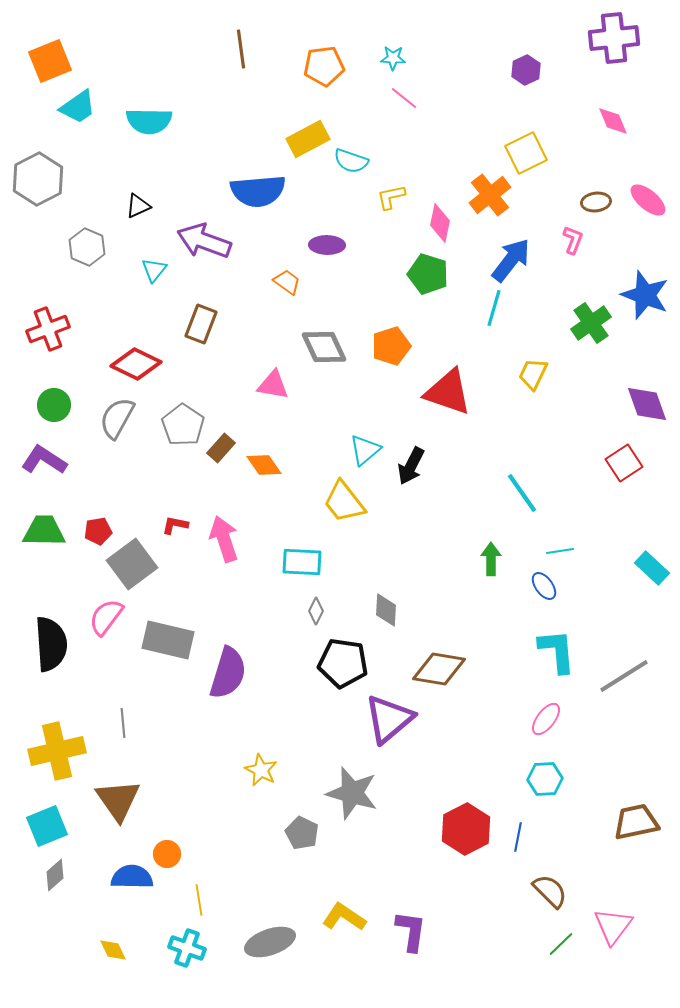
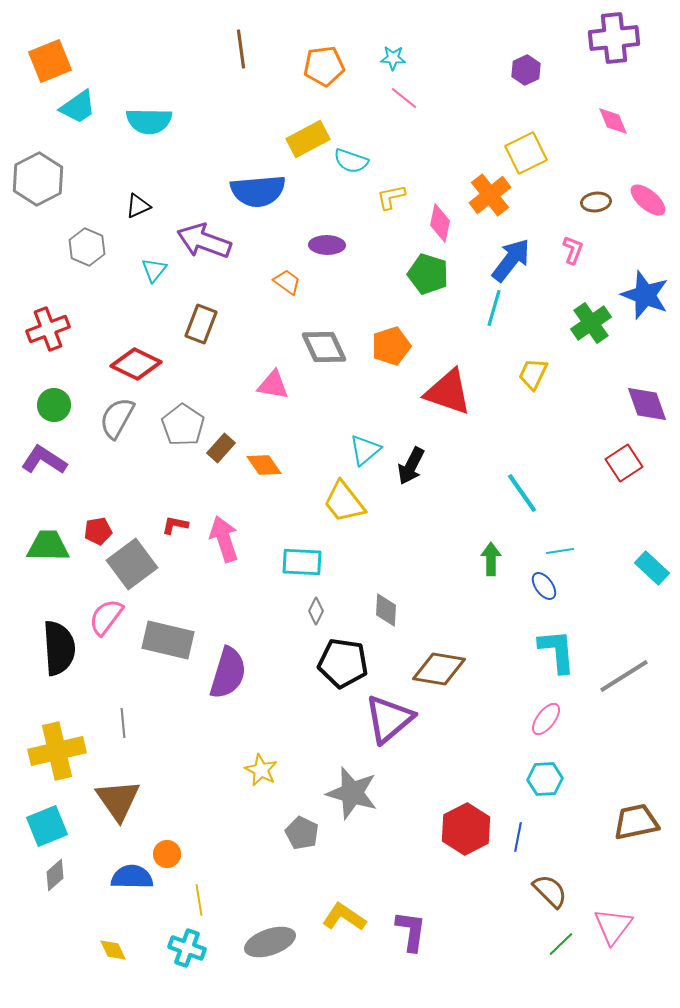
pink L-shape at (573, 240): moved 10 px down
green trapezoid at (44, 531): moved 4 px right, 15 px down
black semicircle at (51, 644): moved 8 px right, 4 px down
